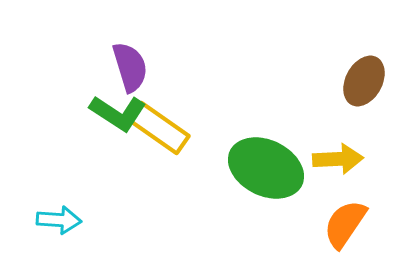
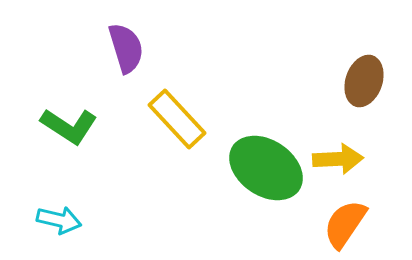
purple semicircle: moved 4 px left, 19 px up
brown ellipse: rotated 9 degrees counterclockwise
green L-shape: moved 49 px left, 13 px down
yellow rectangle: moved 18 px right, 9 px up; rotated 12 degrees clockwise
green ellipse: rotated 8 degrees clockwise
cyan arrow: rotated 9 degrees clockwise
